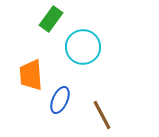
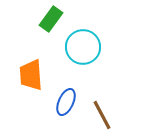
blue ellipse: moved 6 px right, 2 px down
